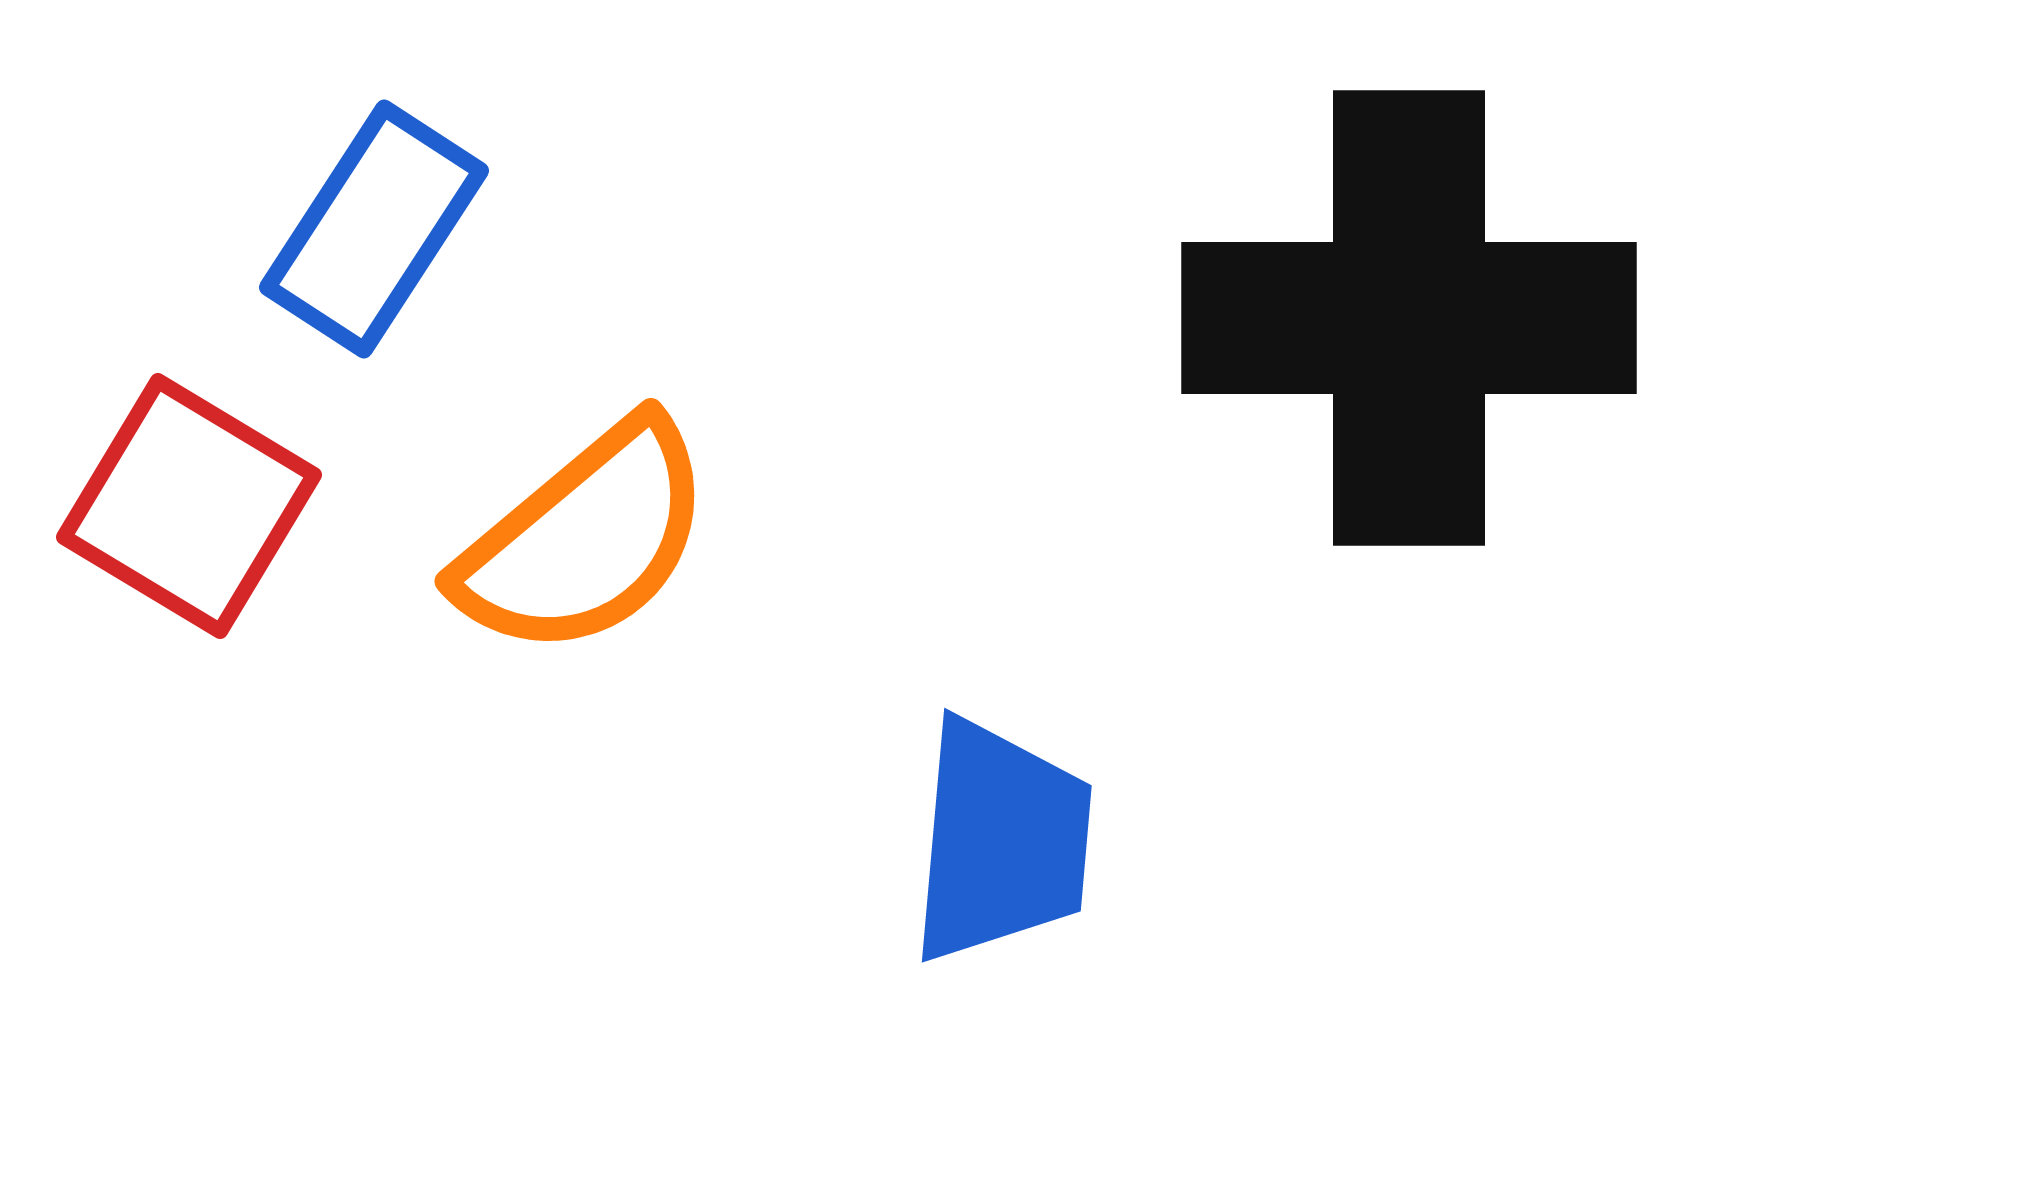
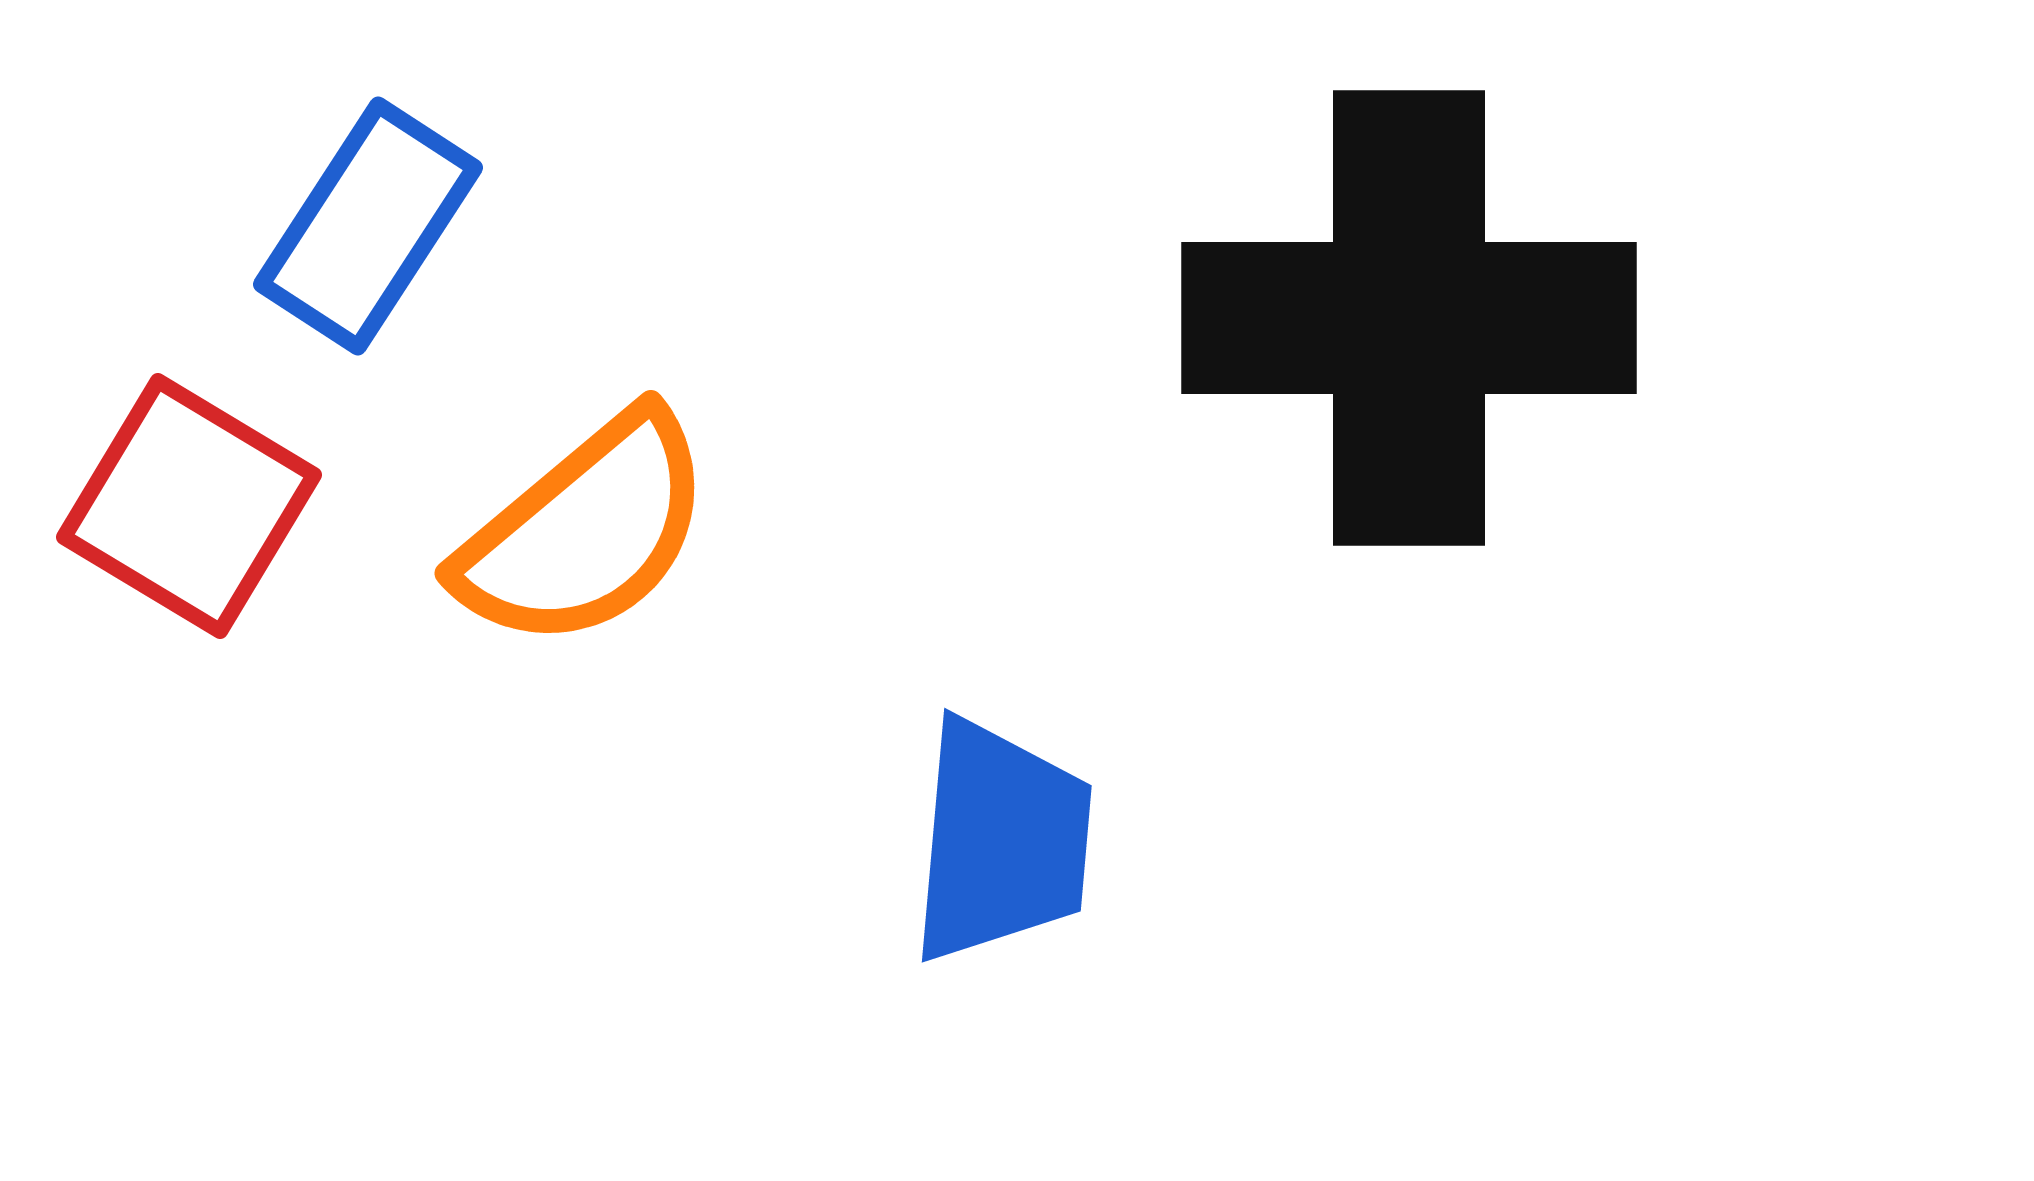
blue rectangle: moved 6 px left, 3 px up
orange semicircle: moved 8 px up
